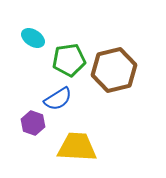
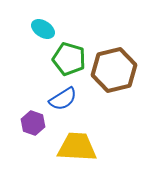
cyan ellipse: moved 10 px right, 9 px up
green pentagon: moved 1 px up; rotated 24 degrees clockwise
blue semicircle: moved 5 px right
